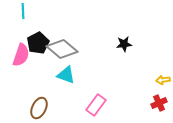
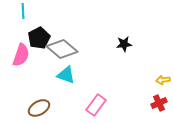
black pentagon: moved 1 px right, 5 px up
brown ellipse: rotated 35 degrees clockwise
